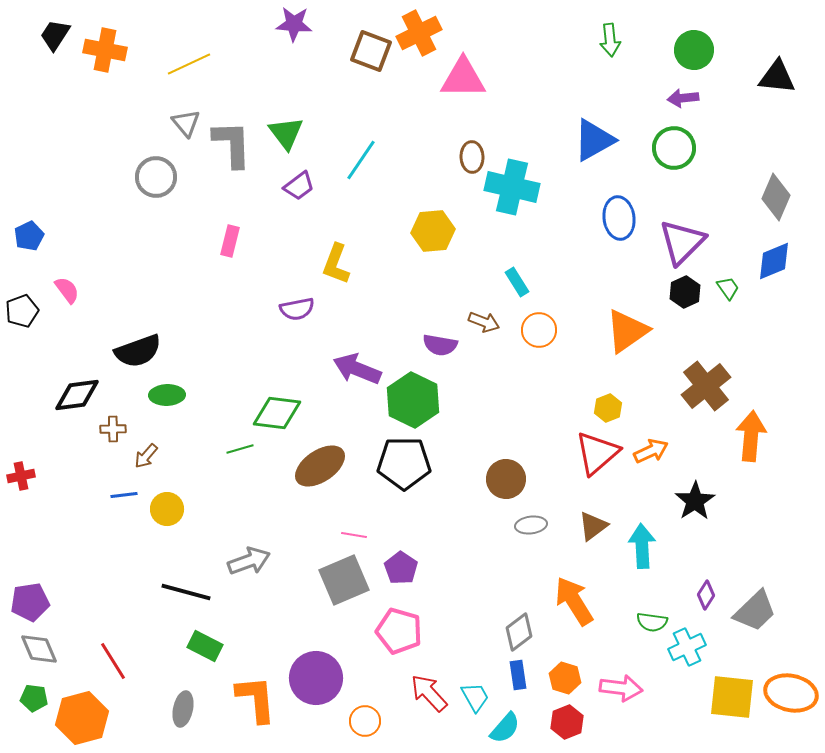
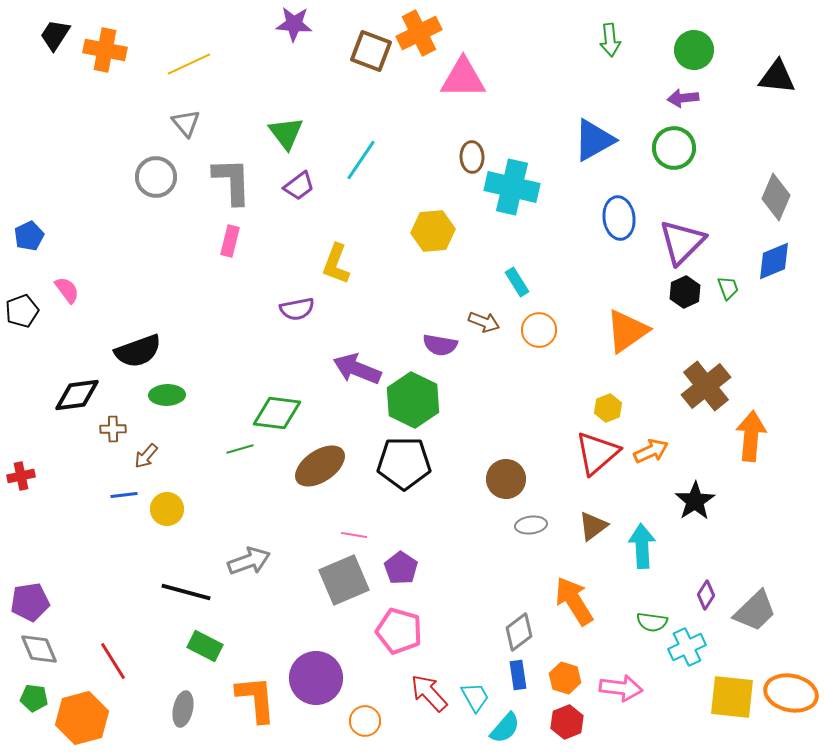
gray L-shape at (232, 144): moved 37 px down
green trapezoid at (728, 288): rotated 15 degrees clockwise
